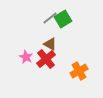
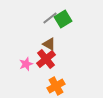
brown triangle: moved 1 px left
pink star: moved 7 px down; rotated 24 degrees clockwise
orange cross: moved 23 px left, 15 px down
